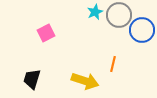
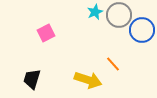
orange line: rotated 56 degrees counterclockwise
yellow arrow: moved 3 px right, 1 px up
